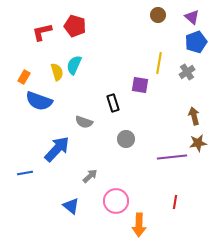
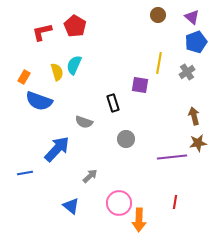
red pentagon: rotated 15 degrees clockwise
pink circle: moved 3 px right, 2 px down
orange arrow: moved 5 px up
